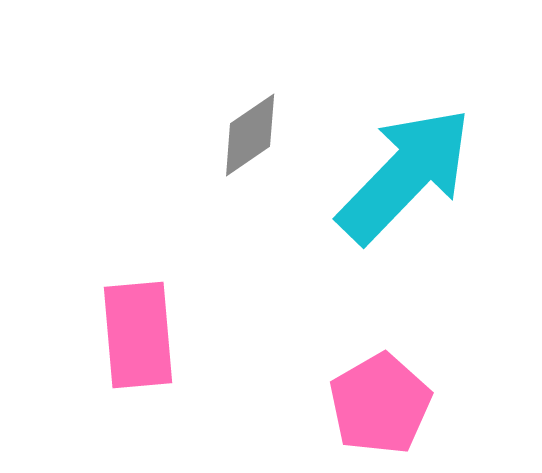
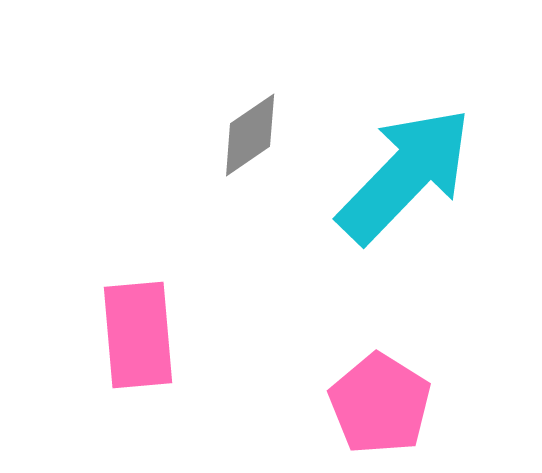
pink pentagon: rotated 10 degrees counterclockwise
